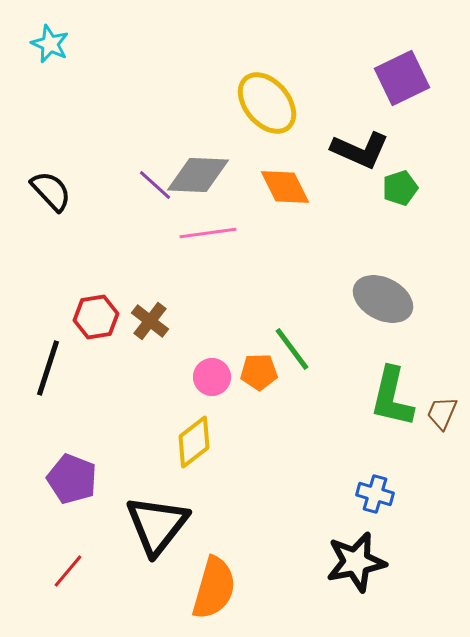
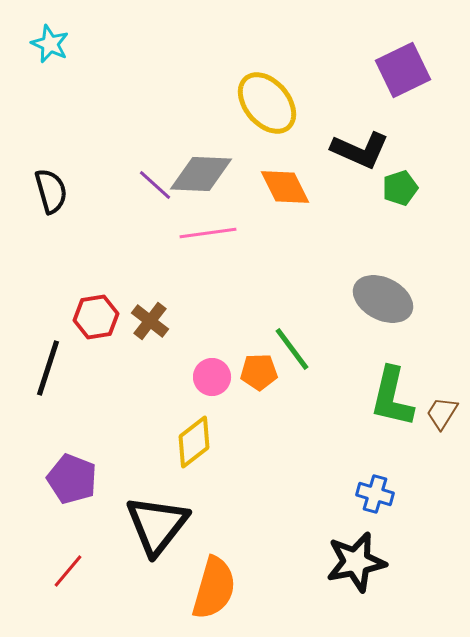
purple square: moved 1 px right, 8 px up
gray diamond: moved 3 px right, 1 px up
black semicircle: rotated 27 degrees clockwise
brown trapezoid: rotated 9 degrees clockwise
